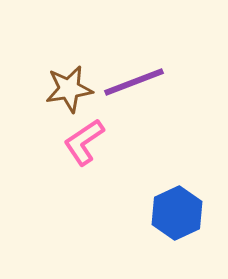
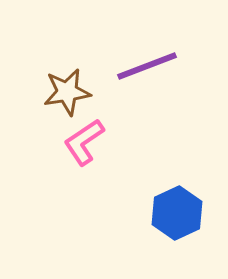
purple line: moved 13 px right, 16 px up
brown star: moved 2 px left, 3 px down
